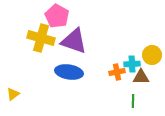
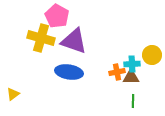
brown triangle: moved 10 px left
